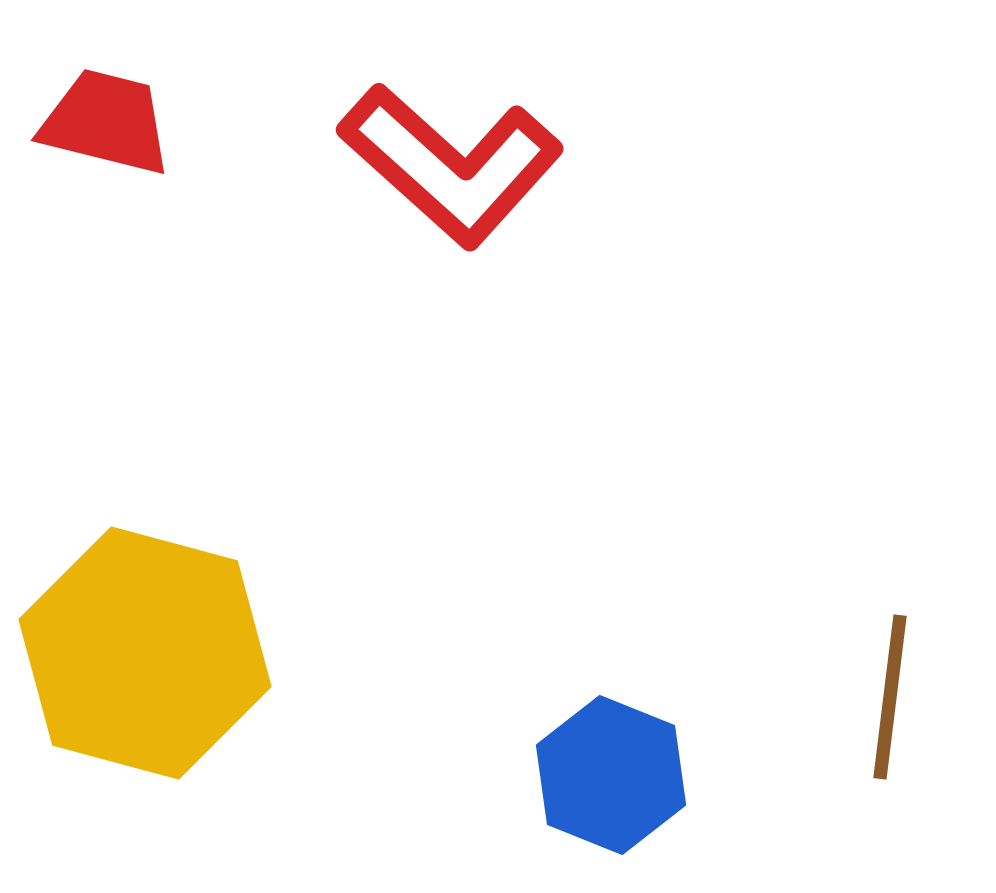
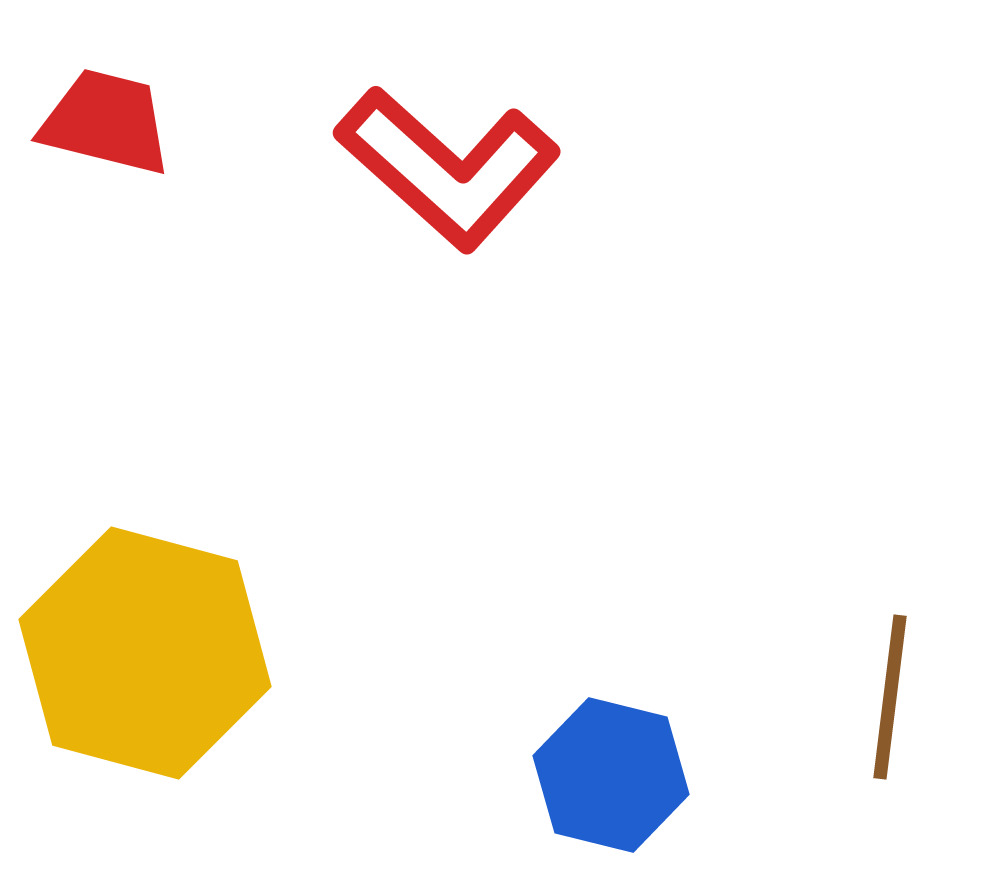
red L-shape: moved 3 px left, 3 px down
blue hexagon: rotated 8 degrees counterclockwise
